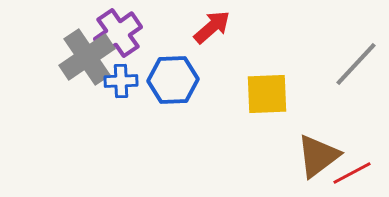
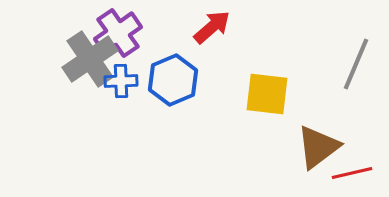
gray cross: moved 3 px right, 2 px down
gray line: rotated 20 degrees counterclockwise
blue hexagon: rotated 21 degrees counterclockwise
yellow square: rotated 9 degrees clockwise
brown triangle: moved 9 px up
red line: rotated 15 degrees clockwise
